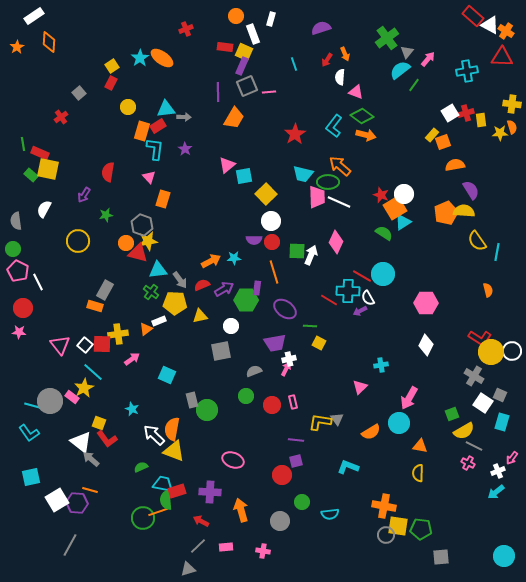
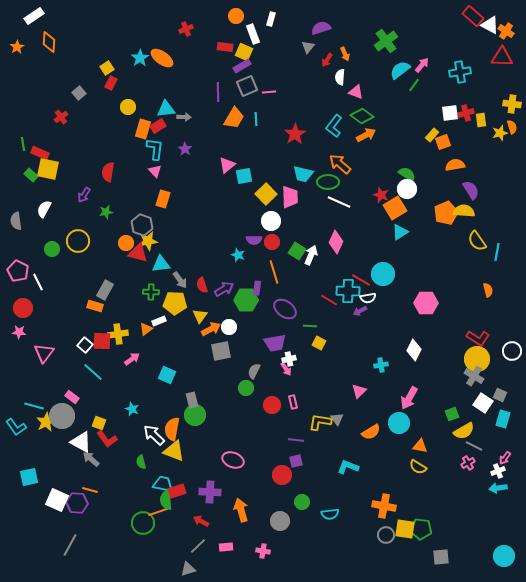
green cross at (387, 38): moved 1 px left, 3 px down
gray triangle at (407, 52): moved 99 px left, 5 px up
pink arrow at (428, 59): moved 6 px left, 6 px down
cyan line at (294, 64): moved 38 px left, 55 px down; rotated 16 degrees clockwise
yellow square at (112, 66): moved 5 px left, 2 px down
purple rectangle at (242, 66): rotated 36 degrees clockwise
cyan cross at (467, 71): moved 7 px left, 1 px down
white square at (450, 113): rotated 24 degrees clockwise
orange rectangle at (142, 131): moved 1 px right, 2 px up
yellow star at (500, 133): rotated 14 degrees counterclockwise
orange arrow at (366, 135): rotated 42 degrees counterclockwise
orange arrow at (340, 166): moved 2 px up
pink triangle at (149, 177): moved 6 px right, 6 px up
white circle at (404, 194): moved 3 px right, 5 px up
pink trapezoid at (317, 197): moved 27 px left
green star at (106, 215): moved 3 px up
cyan triangle at (403, 222): moved 3 px left, 10 px down
green semicircle at (384, 233): moved 23 px right, 59 px up
green circle at (13, 249): moved 39 px right
green square at (297, 251): rotated 30 degrees clockwise
cyan star at (234, 258): moved 4 px right, 3 px up; rotated 24 degrees clockwise
orange arrow at (211, 261): moved 68 px down
cyan triangle at (158, 270): moved 3 px right, 6 px up
red line at (362, 276): moved 1 px left, 4 px down
red semicircle at (202, 285): rotated 84 degrees counterclockwise
green cross at (151, 292): rotated 35 degrees counterclockwise
white semicircle at (368, 298): rotated 70 degrees counterclockwise
yellow triangle at (200, 316): rotated 42 degrees counterclockwise
white circle at (231, 326): moved 2 px left, 1 px down
red L-shape at (480, 338): moved 2 px left
red square at (102, 344): moved 3 px up
pink triangle at (60, 345): moved 16 px left, 8 px down; rotated 15 degrees clockwise
white diamond at (426, 345): moved 12 px left, 5 px down
yellow circle at (491, 352): moved 14 px left, 7 px down
pink arrow at (286, 369): rotated 120 degrees clockwise
gray semicircle at (254, 371): rotated 42 degrees counterclockwise
pink triangle at (360, 387): moved 1 px left, 4 px down
yellow star at (84, 388): moved 38 px left, 34 px down
green circle at (246, 396): moved 8 px up
gray circle at (50, 401): moved 12 px right, 15 px down
green circle at (207, 410): moved 12 px left, 5 px down
cyan rectangle at (502, 422): moved 1 px right, 3 px up
cyan L-shape at (29, 433): moved 13 px left, 6 px up
white triangle at (81, 442): rotated 10 degrees counterclockwise
pink arrow at (512, 458): moved 7 px left
pink cross at (468, 463): rotated 32 degrees clockwise
green semicircle at (141, 467): moved 5 px up; rotated 80 degrees counterclockwise
yellow semicircle at (418, 473): moved 6 px up; rotated 60 degrees counterclockwise
cyan square at (31, 477): moved 2 px left
cyan arrow at (496, 492): moved 2 px right, 4 px up; rotated 30 degrees clockwise
white square at (57, 500): rotated 35 degrees counterclockwise
green circle at (143, 518): moved 5 px down
yellow square at (398, 526): moved 7 px right, 3 px down
